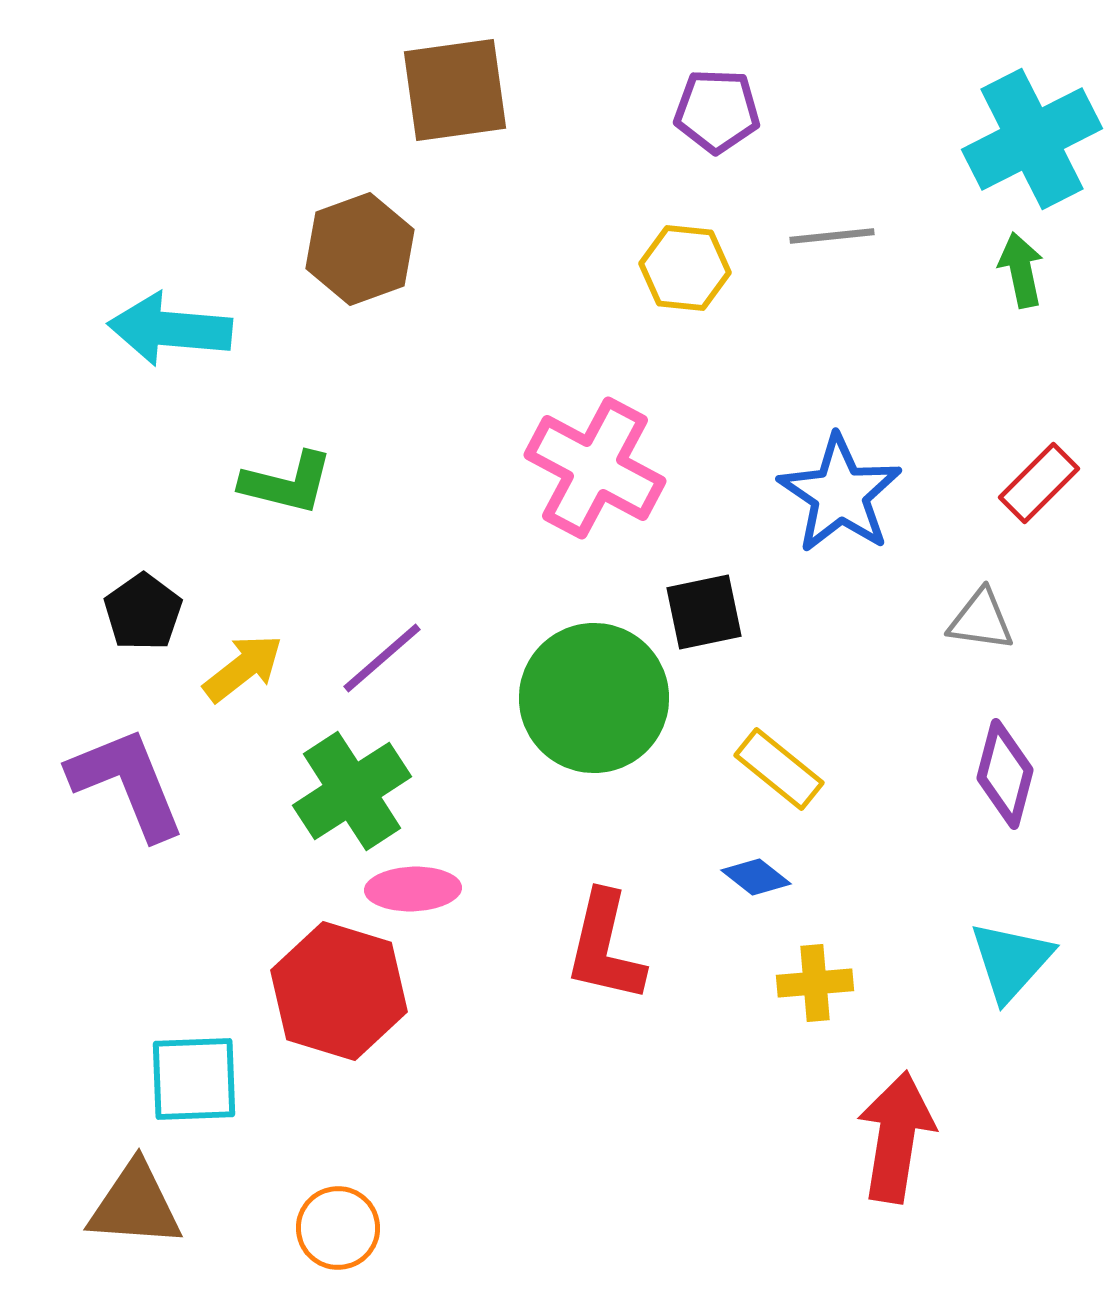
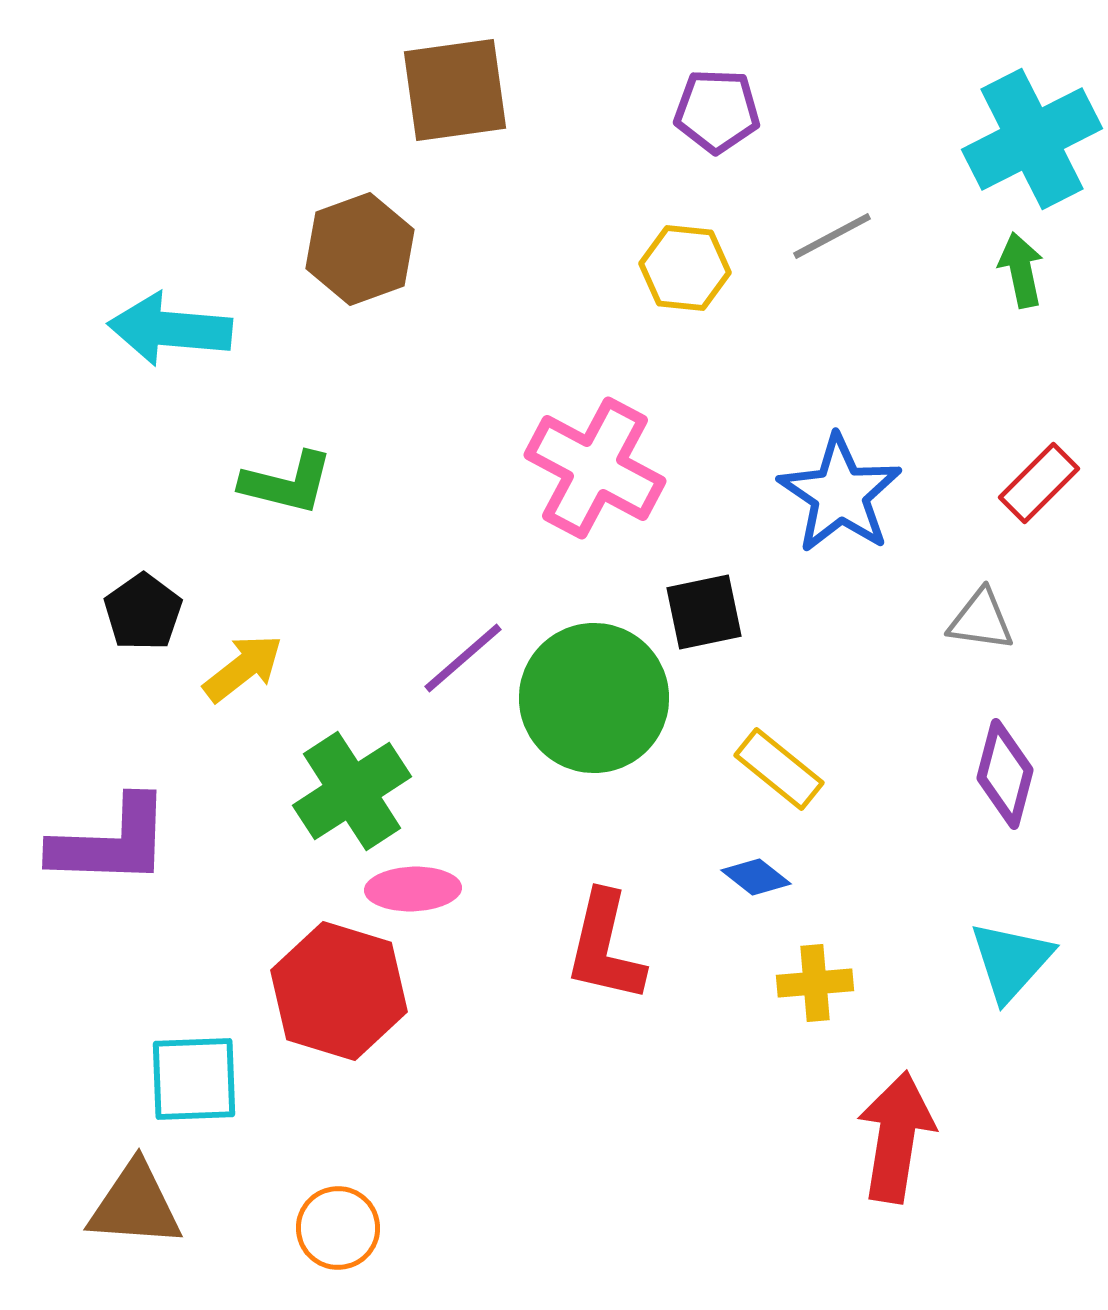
gray line: rotated 22 degrees counterclockwise
purple line: moved 81 px right
purple L-shape: moved 16 px left, 59 px down; rotated 114 degrees clockwise
